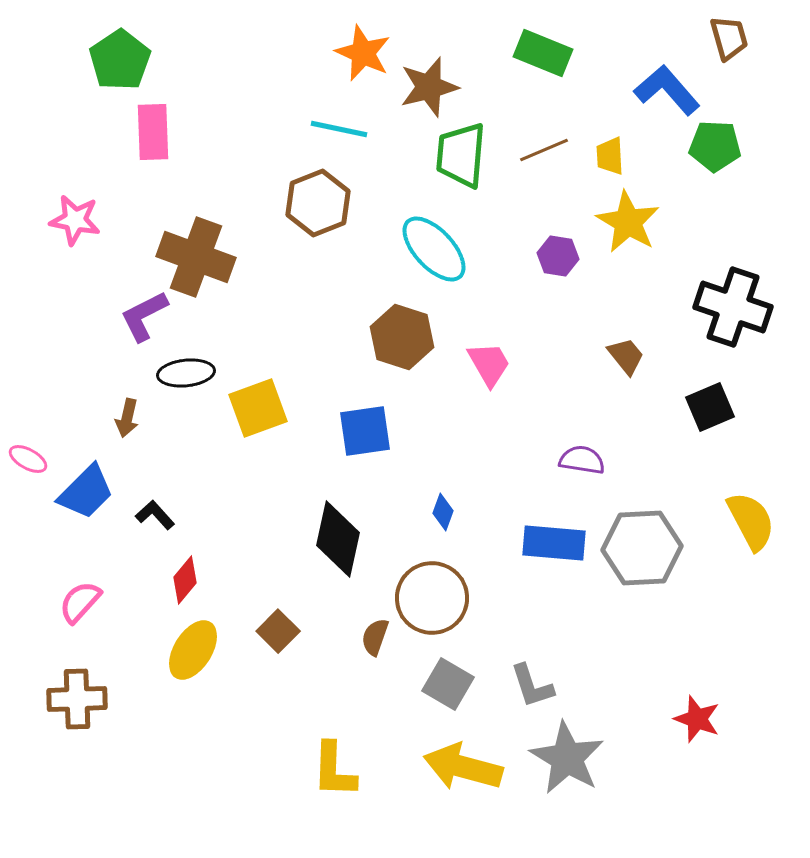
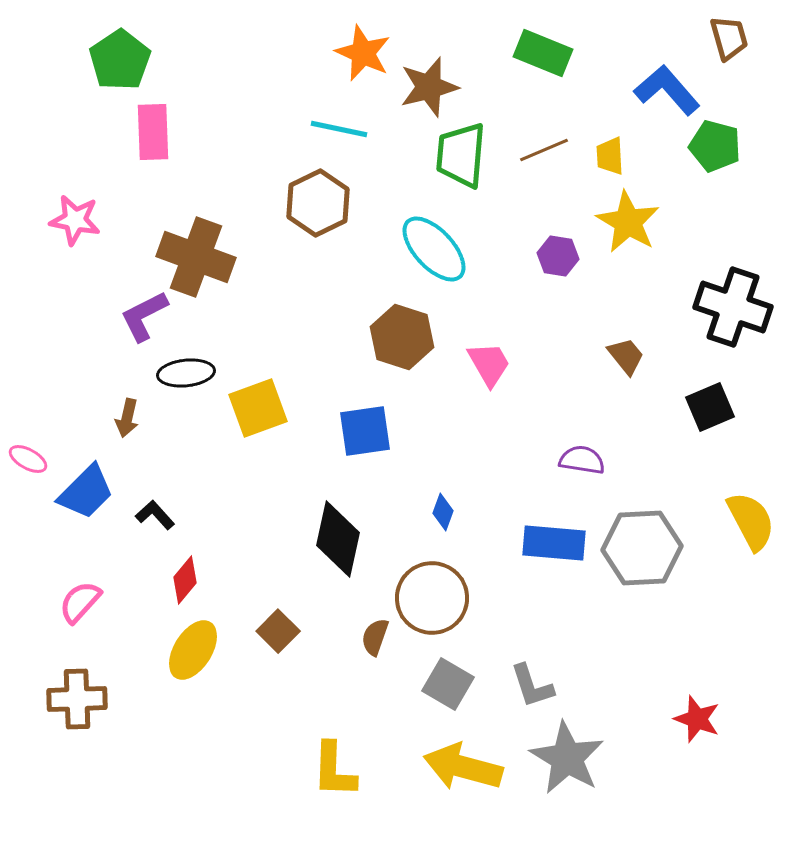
green pentagon at (715, 146): rotated 12 degrees clockwise
brown hexagon at (318, 203): rotated 4 degrees counterclockwise
